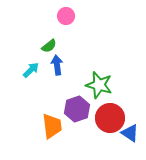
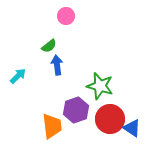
cyan arrow: moved 13 px left, 6 px down
green star: moved 1 px right, 1 px down
purple hexagon: moved 1 px left, 1 px down
red circle: moved 1 px down
blue triangle: moved 2 px right, 5 px up
